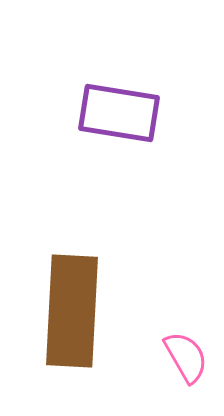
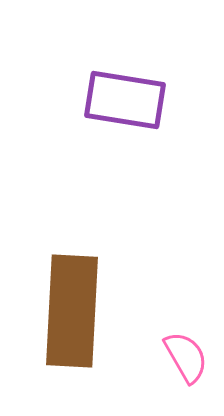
purple rectangle: moved 6 px right, 13 px up
